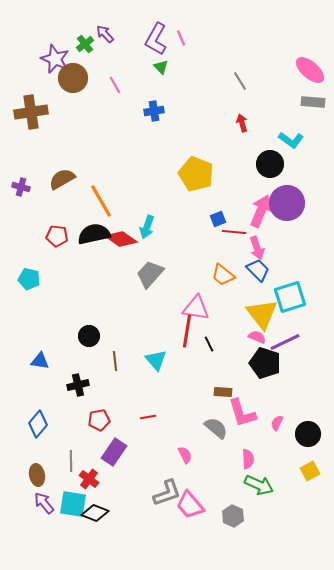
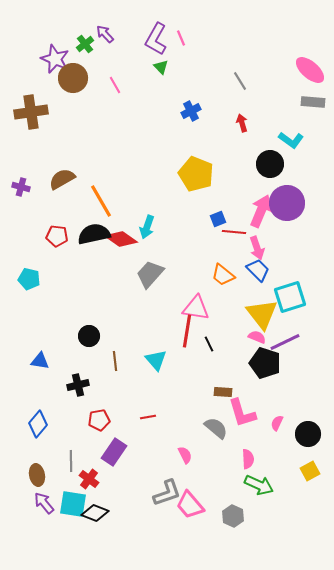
blue cross at (154, 111): moved 37 px right; rotated 18 degrees counterclockwise
